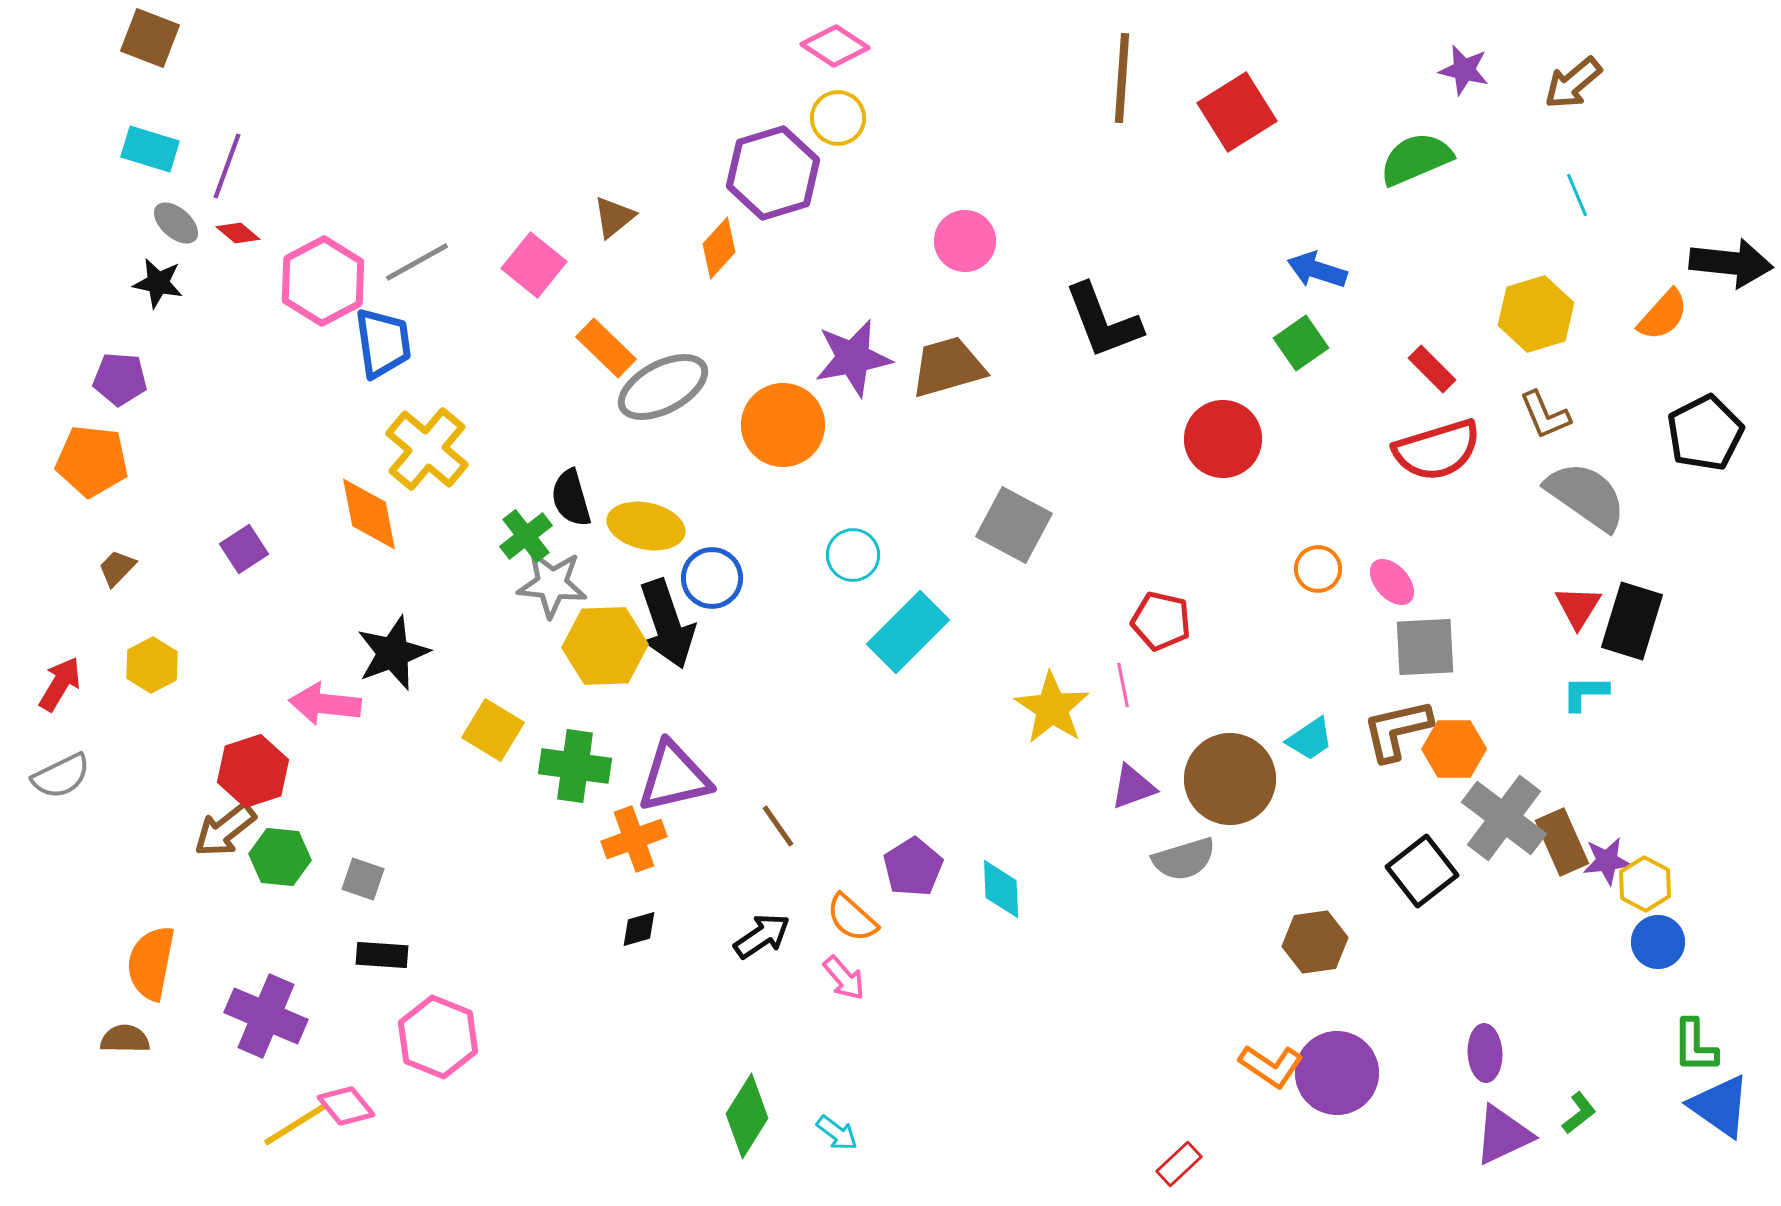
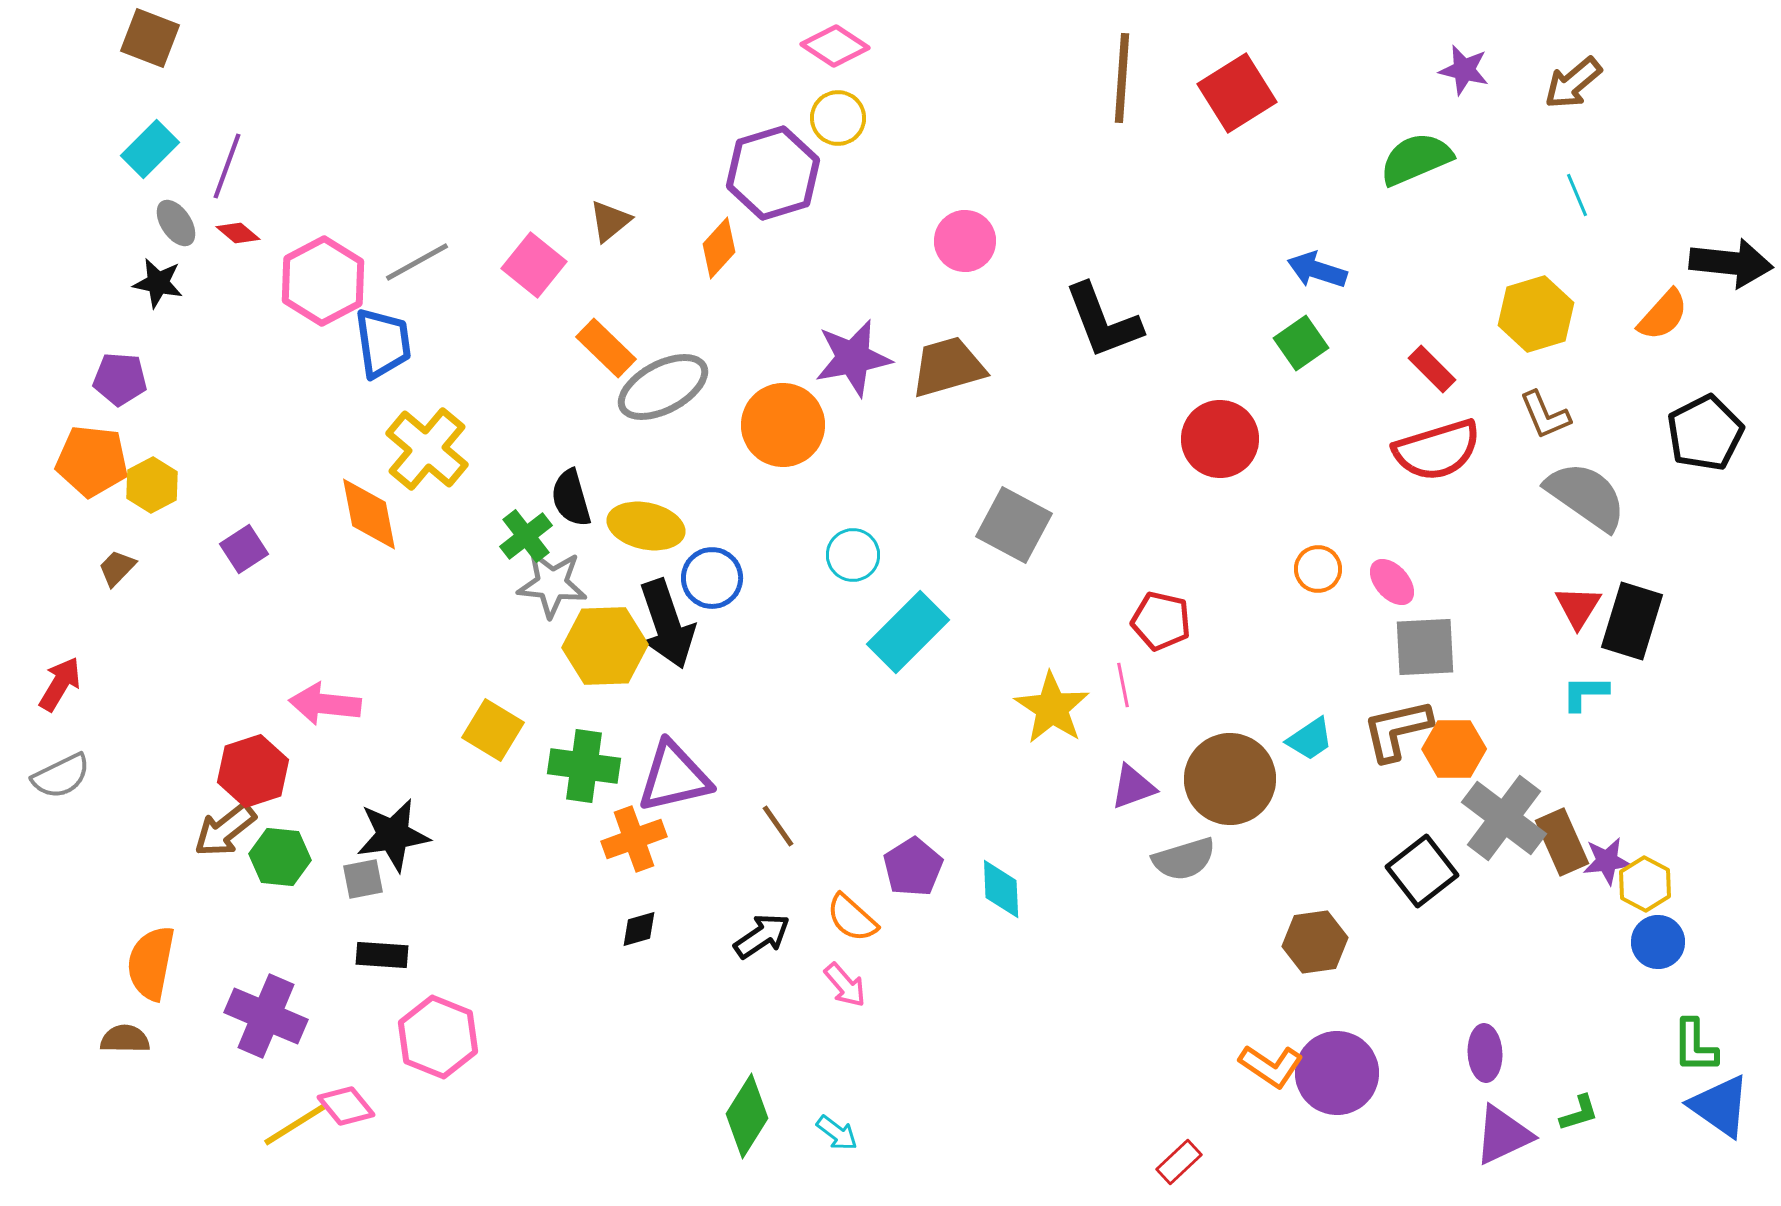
red square at (1237, 112): moved 19 px up
cyan rectangle at (150, 149): rotated 62 degrees counterclockwise
brown triangle at (614, 217): moved 4 px left, 4 px down
gray ellipse at (176, 223): rotated 15 degrees clockwise
red circle at (1223, 439): moved 3 px left
black star at (393, 653): moved 182 px down; rotated 12 degrees clockwise
yellow hexagon at (152, 665): moved 180 px up
green cross at (575, 766): moved 9 px right
gray square at (363, 879): rotated 30 degrees counterclockwise
pink arrow at (844, 978): moved 1 px right, 7 px down
green L-shape at (1579, 1113): rotated 21 degrees clockwise
red rectangle at (1179, 1164): moved 2 px up
